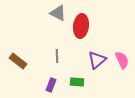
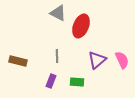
red ellipse: rotated 15 degrees clockwise
brown rectangle: rotated 24 degrees counterclockwise
purple rectangle: moved 4 px up
